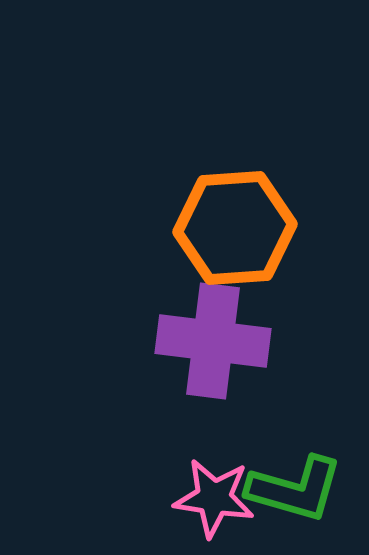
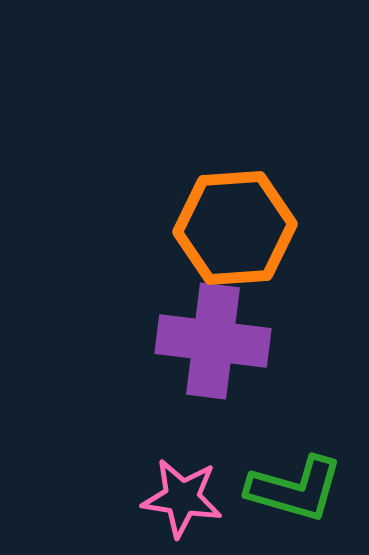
pink star: moved 32 px left
